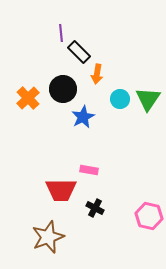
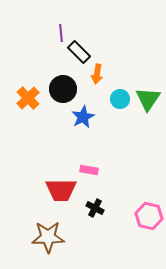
brown star: rotated 20 degrees clockwise
